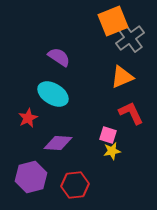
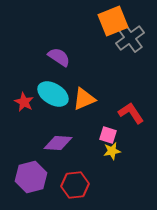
orange triangle: moved 38 px left, 22 px down
red L-shape: rotated 8 degrees counterclockwise
red star: moved 4 px left, 16 px up; rotated 18 degrees counterclockwise
